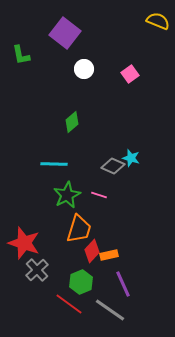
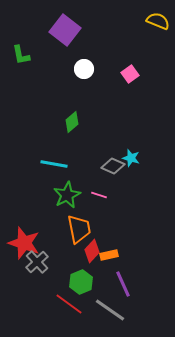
purple square: moved 3 px up
cyan line: rotated 8 degrees clockwise
orange trapezoid: rotated 28 degrees counterclockwise
gray cross: moved 8 px up
